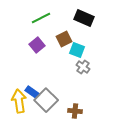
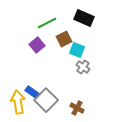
green line: moved 6 px right, 5 px down
yellow arrow: moved 1 px left, 1 px down
brown cross: moved 2 px right, 3 px up; rotated 24 degrees clockwise
